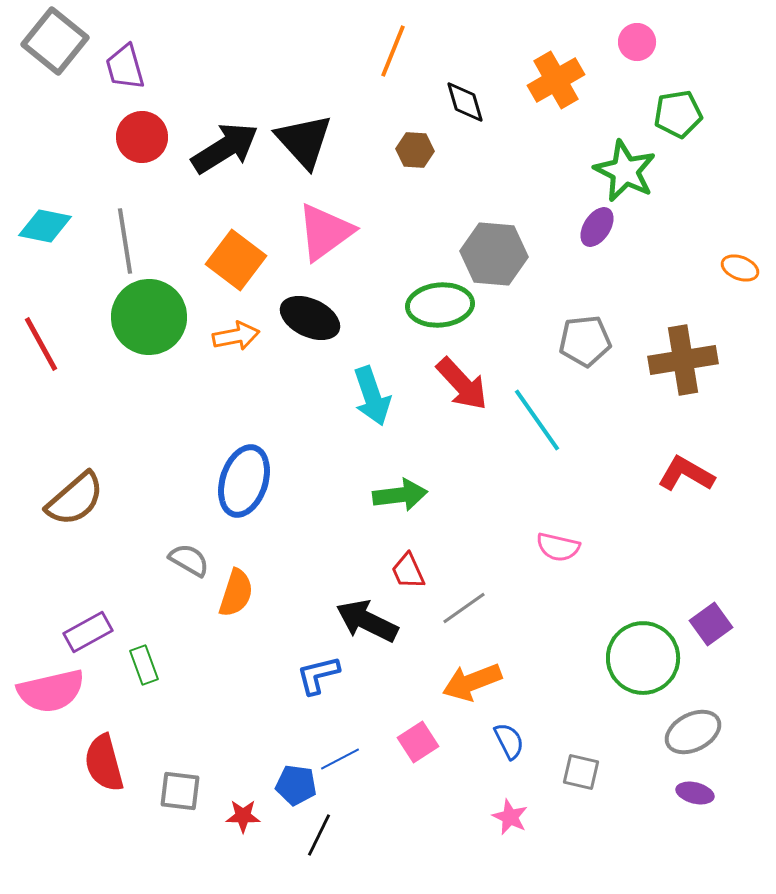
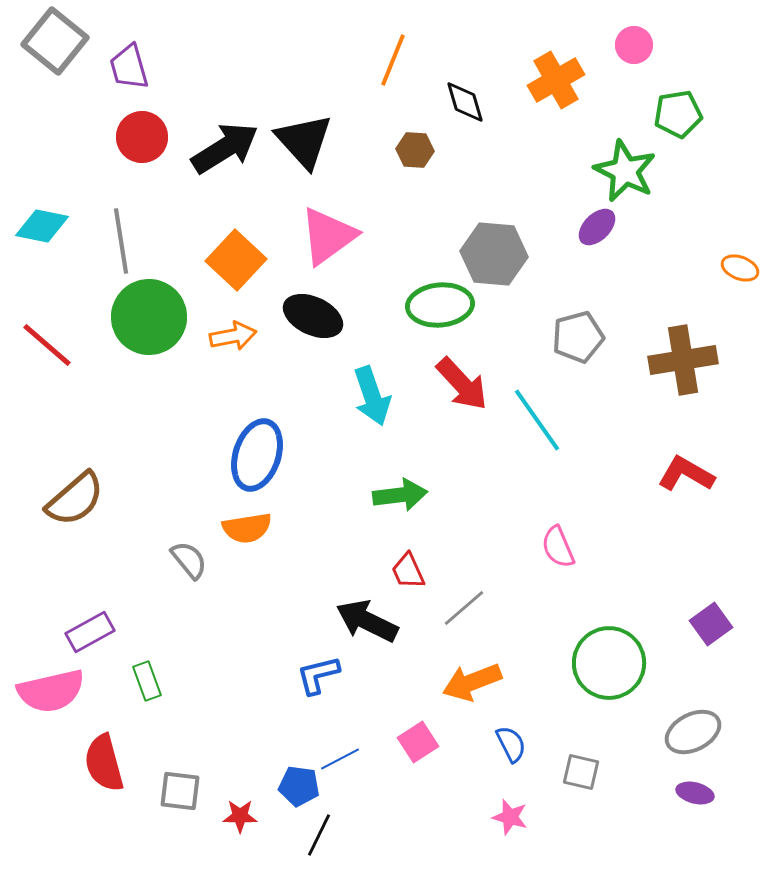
pink circle at (637, 42): moved 3 px left, 3 px down
orange line at (393, 51): moved 9 px down
purple trapezoid at (125, 67): moved 4 px right
cyan diamond at (45, 226): moved 3 px left
purple ellipse at (597, 227): rotated 12 degrees clockwise
pink triangle at (325, 232): moved 3 px right, 4 px down
gray line at (125, 241): moved 4 px left
orange square at (236, 260): rotated 6 degrees clockwise
black ellipse at (310, 318): moved 3 px right, 2 px up
orange arrow at (236, 336): moved 3 px left
gray pentagon at (585, 341): moved 7 px left, 4 px up; rotated 9 degrees counterclockwise
red line at (41, 344): moved 6 px right, 1 px down; rotated 20 degrees counterclockwise
blue ellipse at (244, 481): moved 13 px right, 26 px up
pink semicircle at (558, 547): rotated 54 degrees clockwise
gray semicircle at (189, 560): rotated 21 degrees clockwise
orange semicircle at (236, 593): moved 11 px right, 65 px up; rotated 63 degrees clockwise
gray line at (464, 608): rotated 6 degrees counterclockwise
purple rectangle at (88, 632): moved 2 px right
green circle at (643, 658): moved 34 px left, 5 px down
green rectangle at (144, 665): moved 3 px right, 16 px down
blue semicircle at (509, 741): moved 2 px right, 3 px down
blue pentagon at (296, 785): moved 3 px right, 1 px down
red star at (243, 816): moved 3 px left
pink star at (510, 817): rotated 9 degrees counterclockwise
